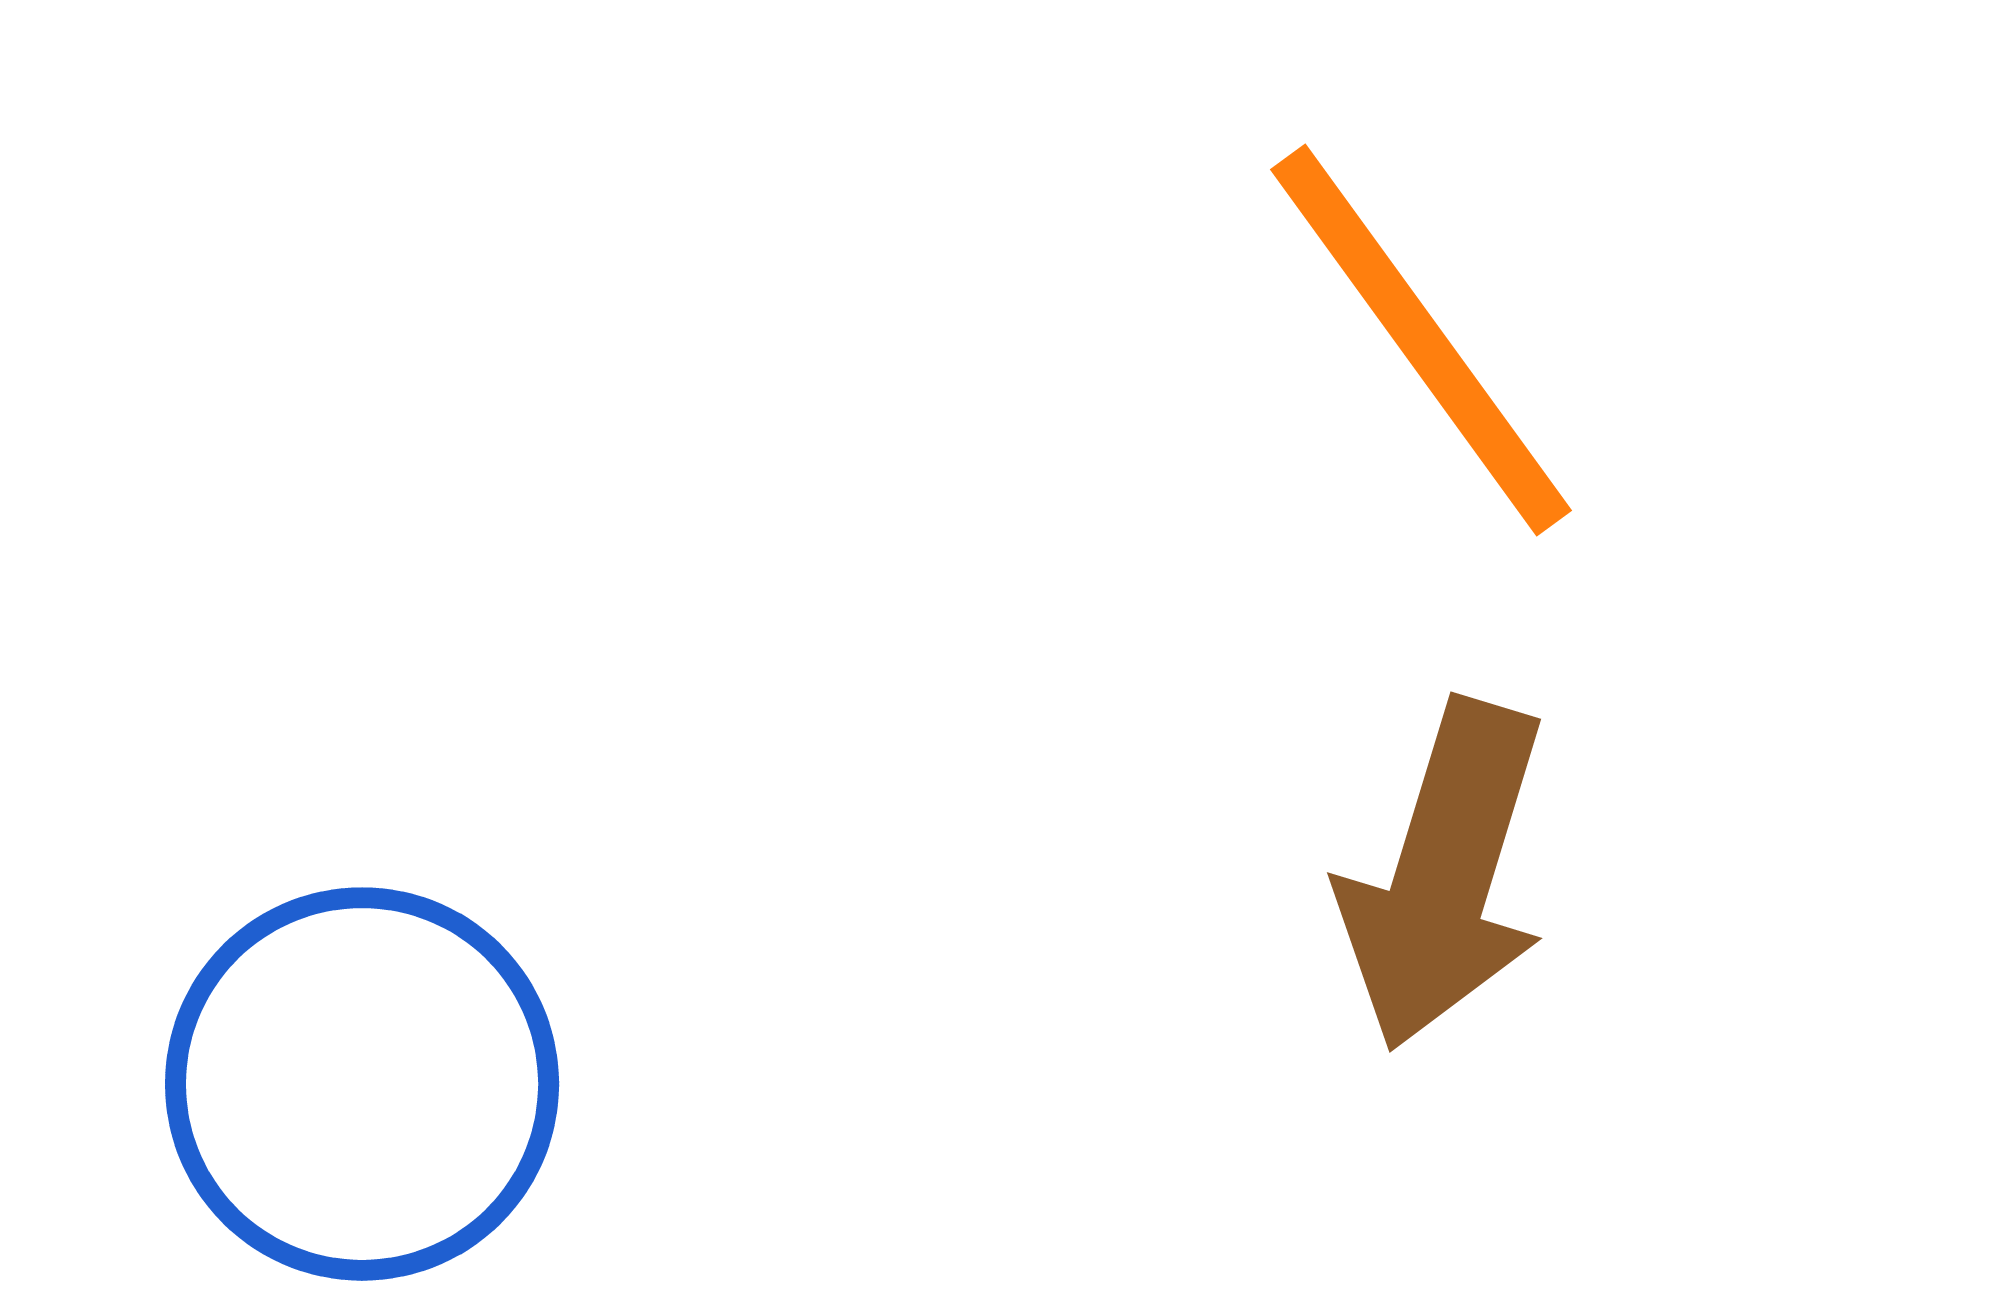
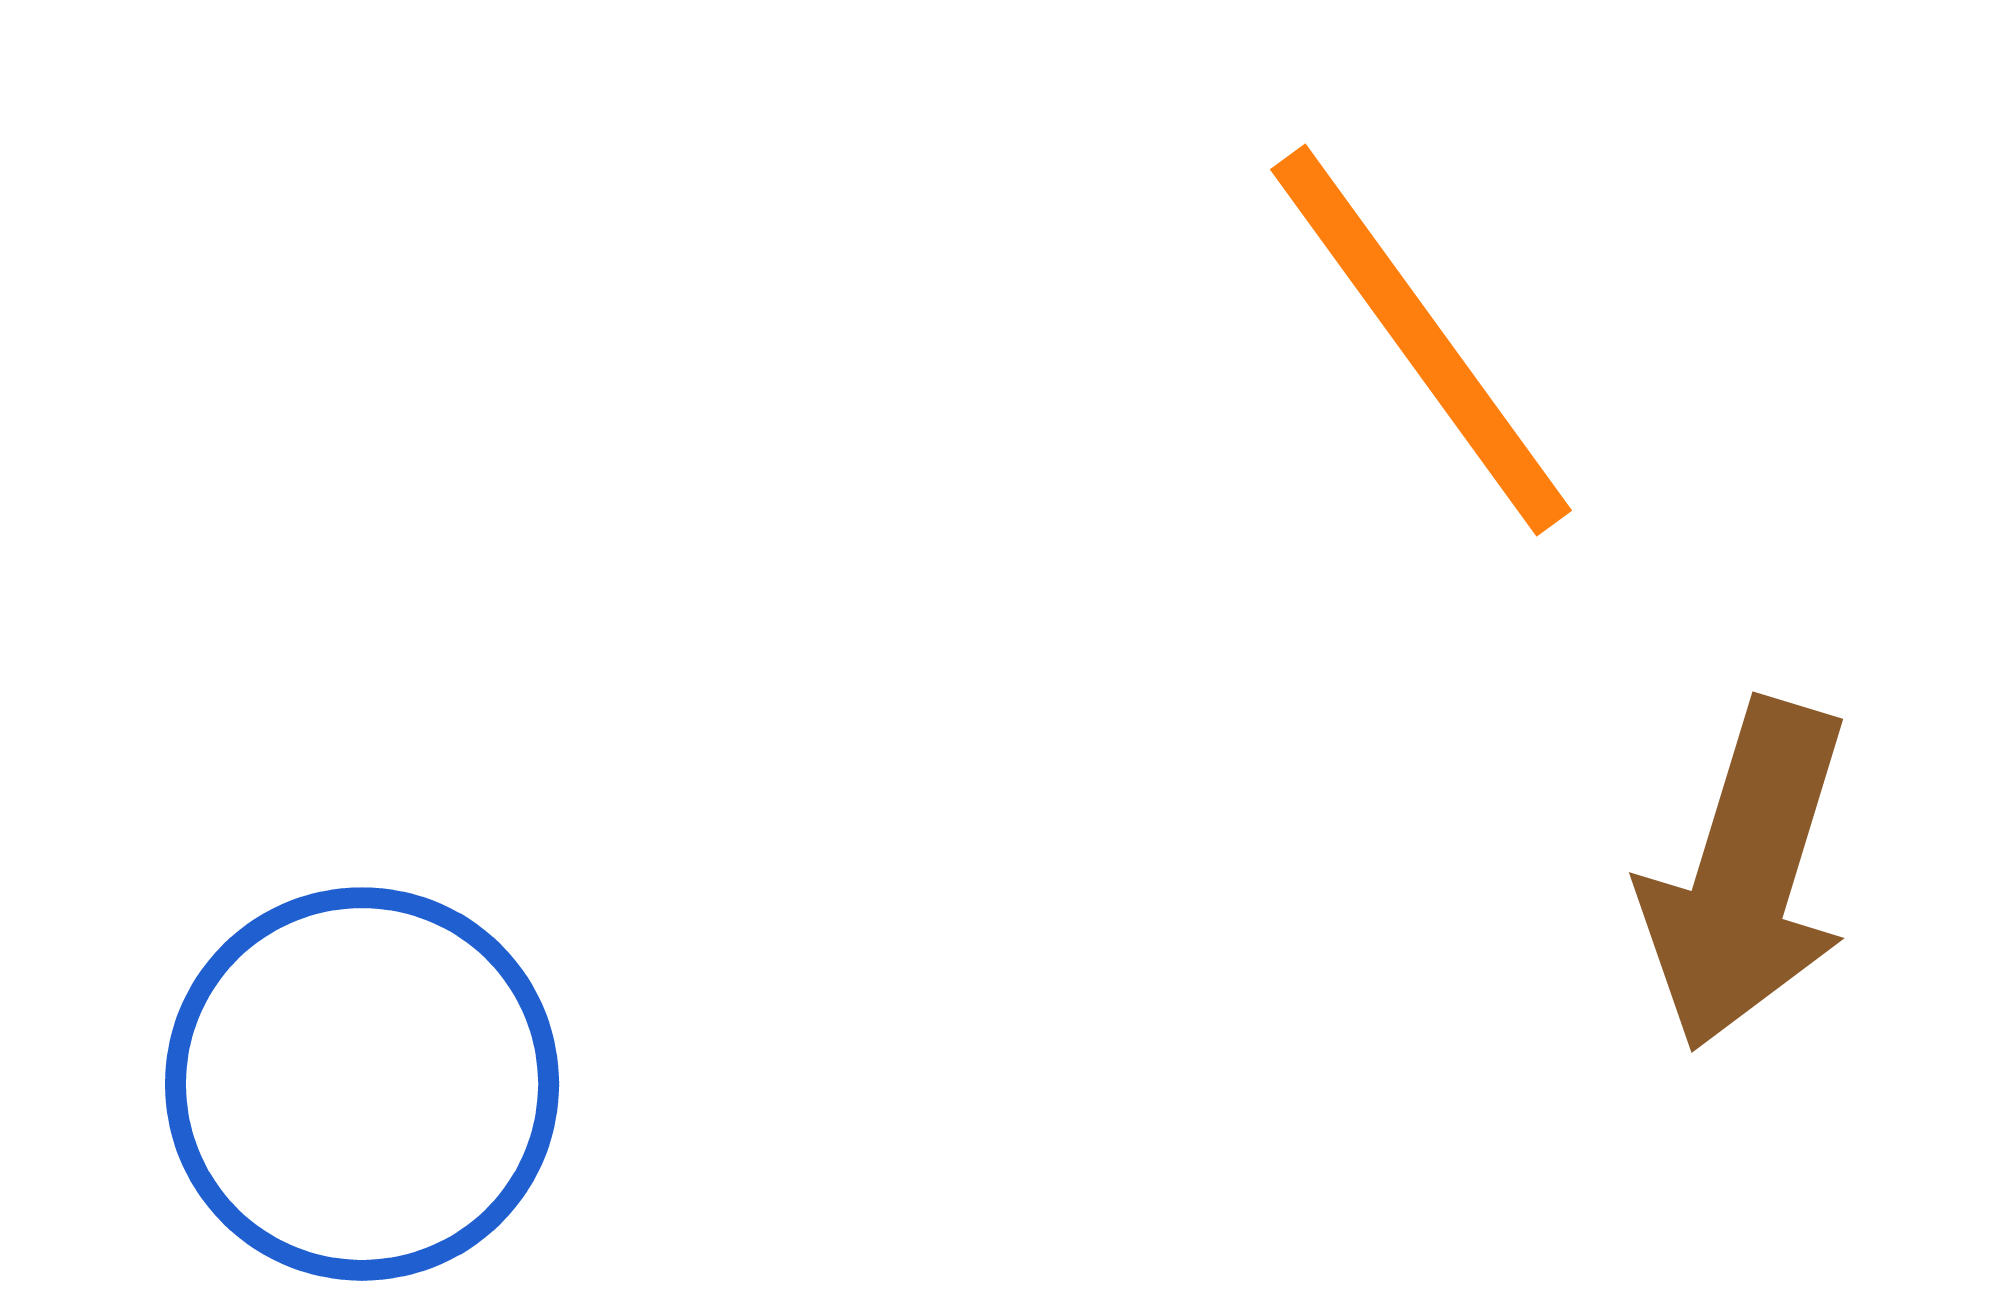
brown arrow: moved 302 px right
